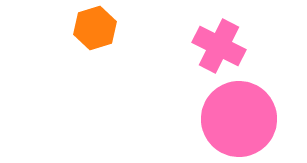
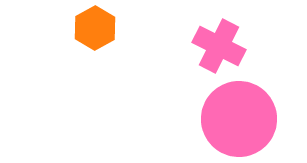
orange hexagon: rotated 12 degrees counterclockwise
